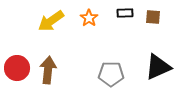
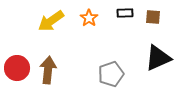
black triangle: moved 9 px up
gray pentagon: rotated 20 degrees counterclockwise
